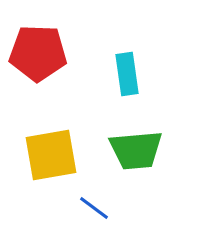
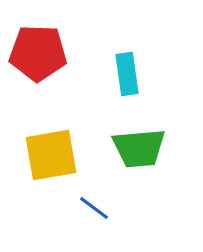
green trapezoid: moved 3 px right, 2 px up
